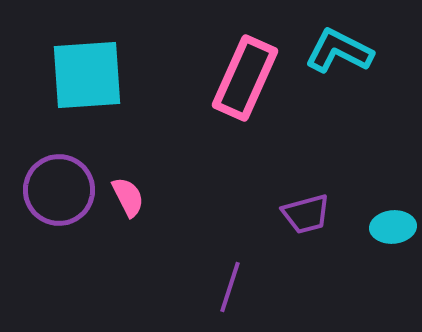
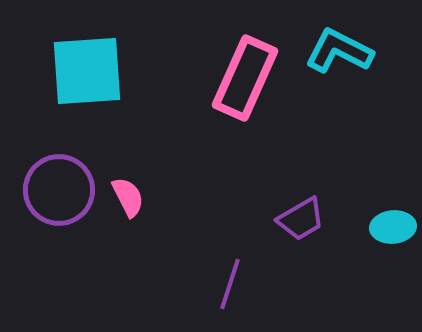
cyan square: moved 4 px up
purple trapezoid: moved 5 px left, 5 px down; rotated 15 degrees counterclockwise
purple line: moved 3 px up
